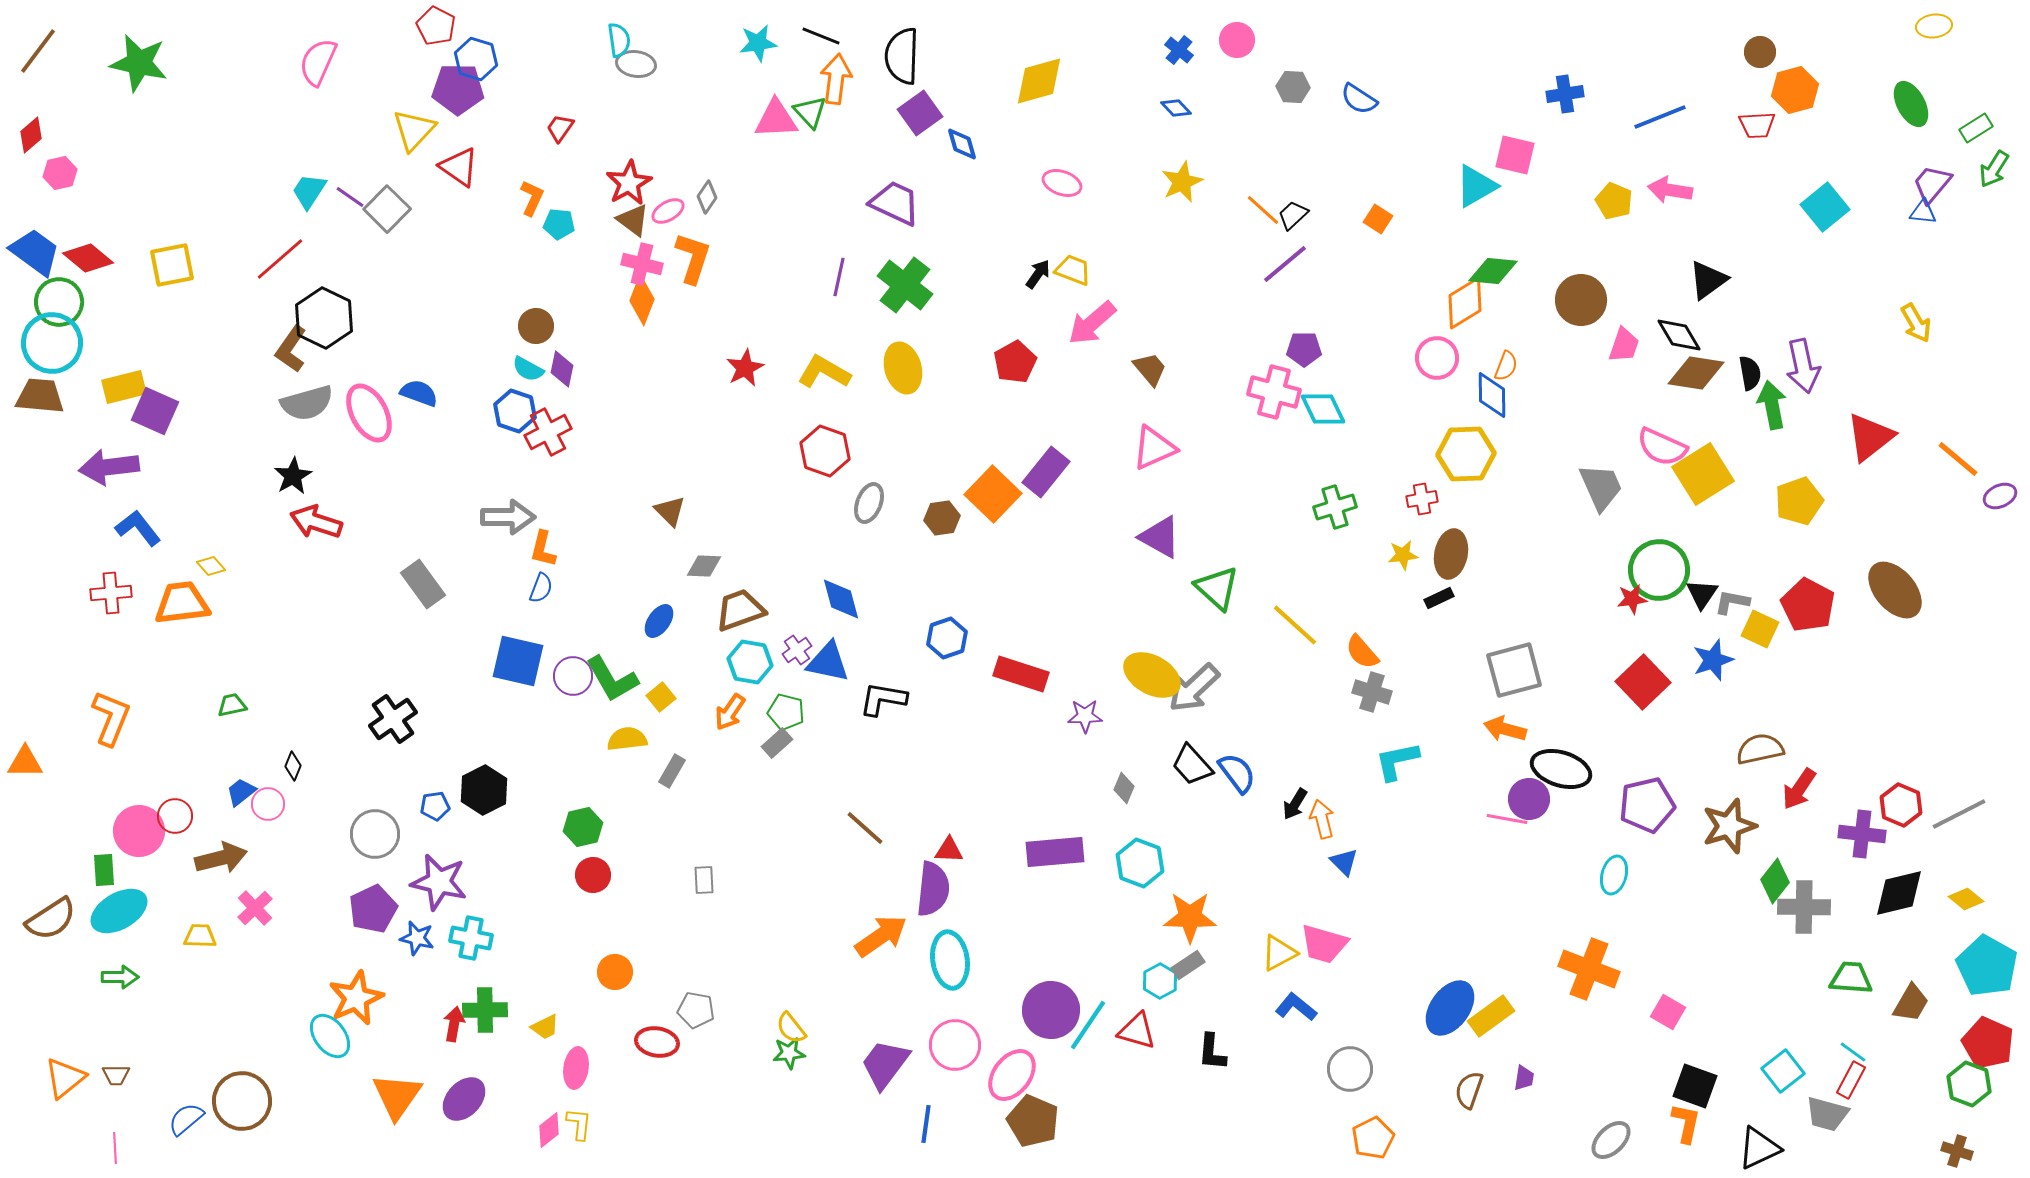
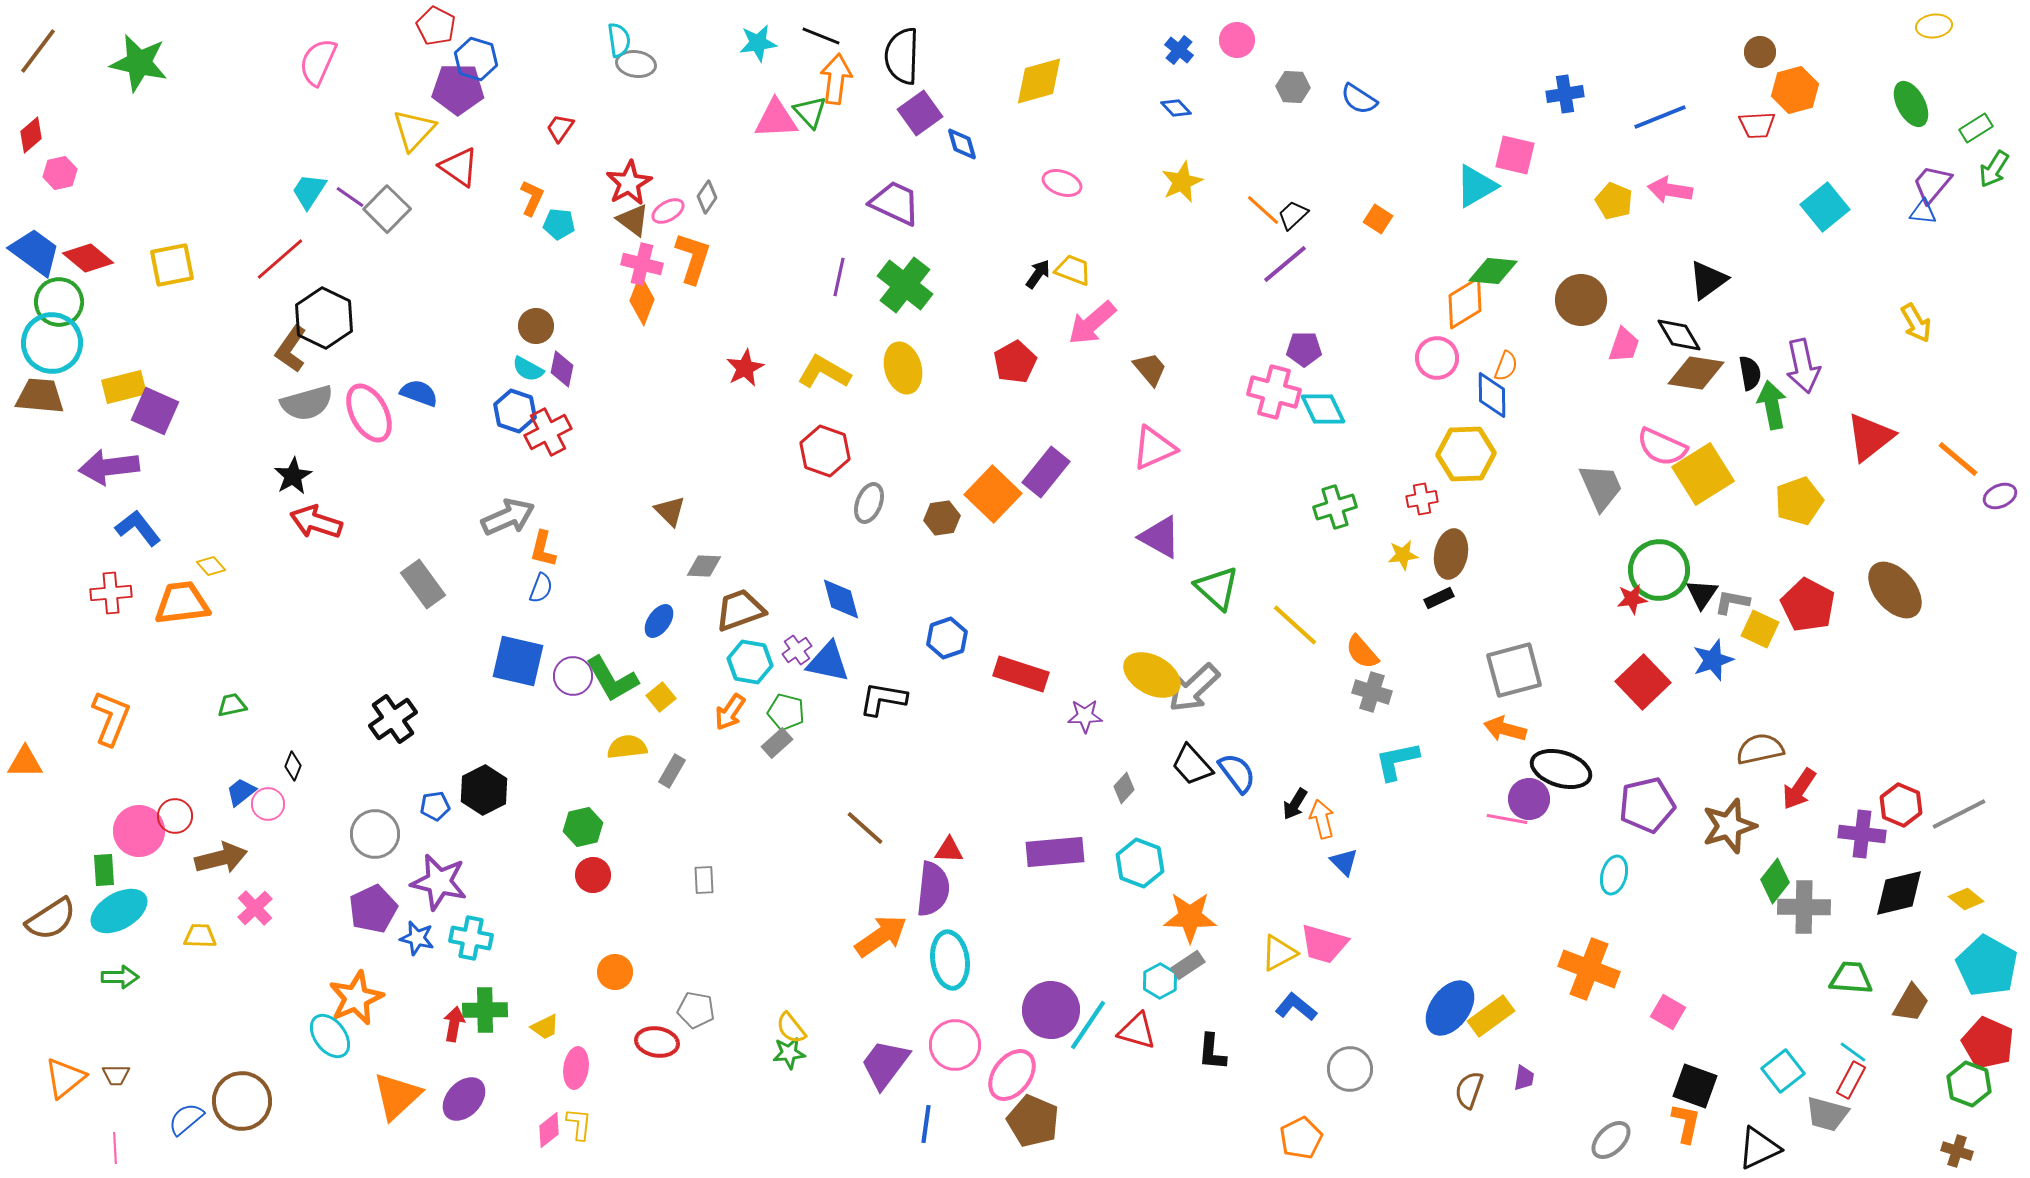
gray arrow at (508, 517): rotated 24 degrees counterclockwise
yellow semicircle at (627, 739): moved 8 px down
gray diamond at (1124, 788): rotated 20 degrees clockwise
orange triangle at (397, 1096): rotated 12 degrees clockwise
orange pentagon at (1373, 1138): moved 72 px left
